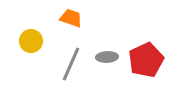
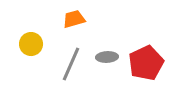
orange trapezoid: moved 3 px right, 1 px down; rotated 35 degrees counterclockwise
yellow circle: moved 3 px down
red pentagon: moved 3 px down
